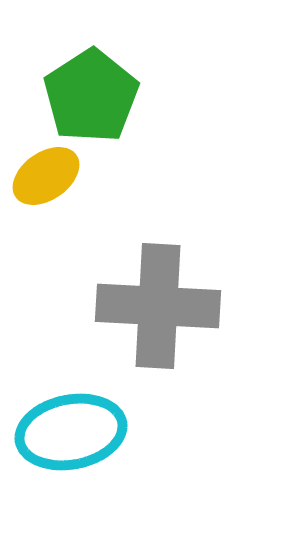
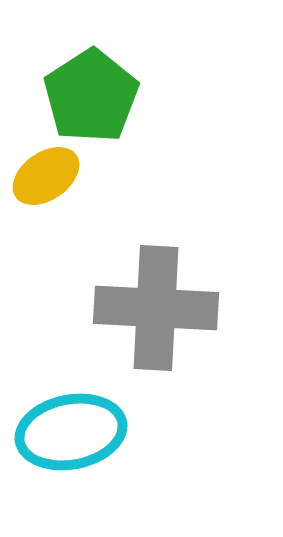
gray cross: moved 2 px left, 2 px down
